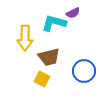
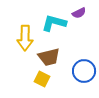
purple semicircle: moved 6 px right
